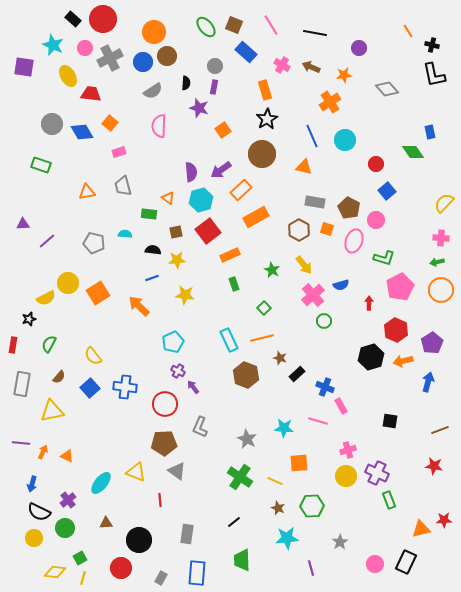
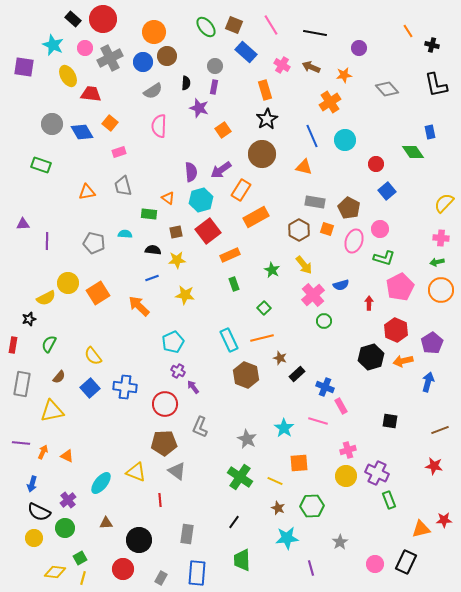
black L-shape at (434, 75): moved 2 px right, 10 px down
orange rectangle at (241, 190): rotated 15 degrees counterclockwise
pink circle at (376, 220): moved 4 px right, 9 px down
purple line at (47, 241): rotated 48 degrees counterclockwise
cyan star at (284, 428): rotated 30 degrees clockwise
black line at (234, 522): rotated 16 degrees counterclockwise
red circle at (121, 568): moved 2 px right, 1 px down
